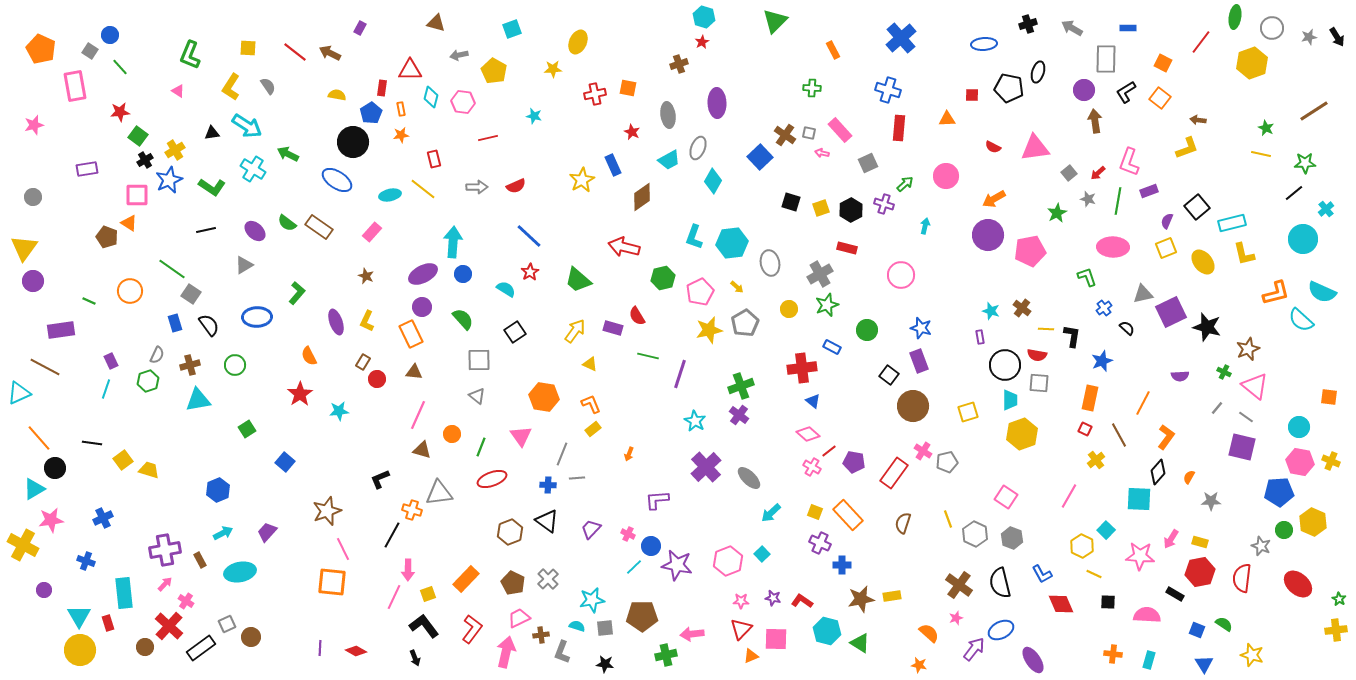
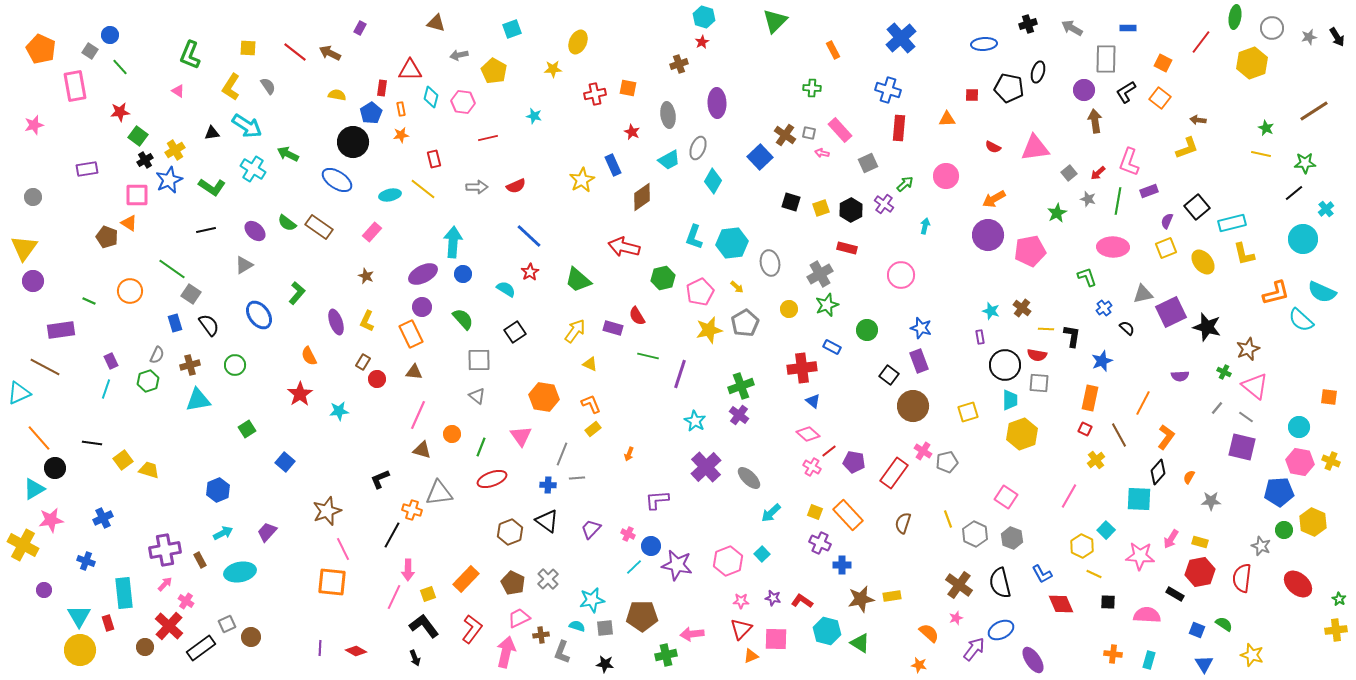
purple cross at (884, 204): rotated 18 degrees clockwise
blue ellipse at (257, 317): moved 2 px right, 2 px up; rotated 56 degrees clockwise
